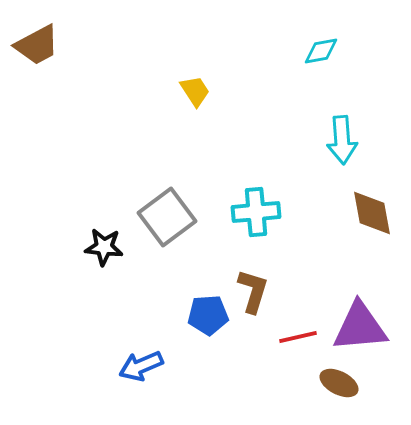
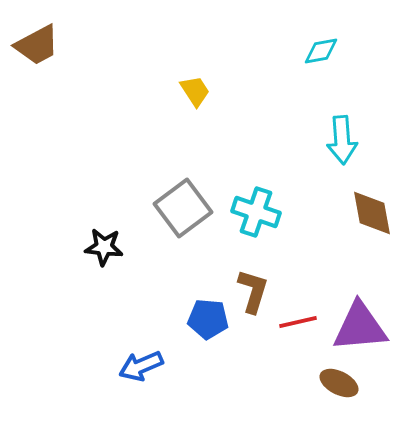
cyan cross: rotated 24 degrees clockwise
gray square: moved 16 px right, 9 px up
blue pentagon: moved 4 px down; rotated 9 degrees clockwise
red line: moved 15 px up
